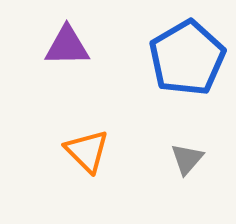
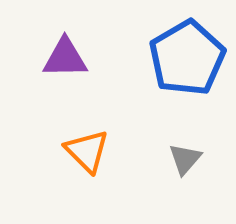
purple triangle: moved 2 px left, 12 px down
gray triangle: moved 2 px left
